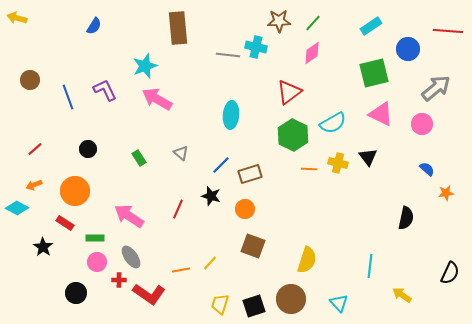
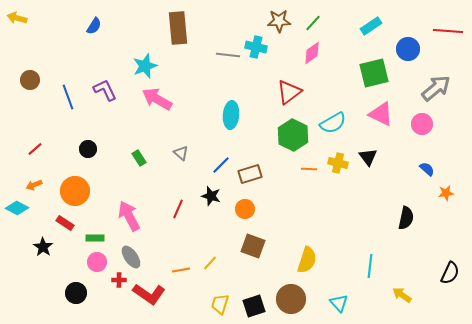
pink arrow at (129, 216): rotated 28 degrees clockwise
